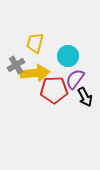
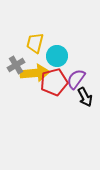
cyan circle: moved 11 px left
purple semicircle: moved 1 px right
red pentagon: moved 8 px up; rotated 12 degrees counterclockwise
